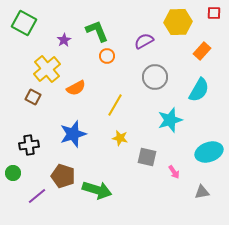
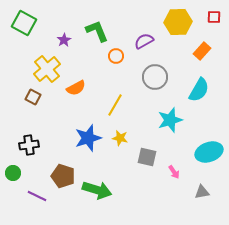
red square: moved 4 px down
orange circle: moved 9 px right
blue star: moved 15 px right, 4 px down
purple line: rotated 66 degrees clockwise
